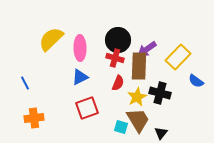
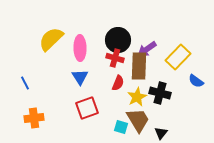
blue triangle: rotated 36 degrees counterclockwise
